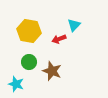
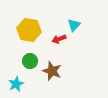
yellow hexagon: moved 1 px up
green circle: moved 1 px right, 1 px up
cyan star: rotated 28 degrees clockwise
